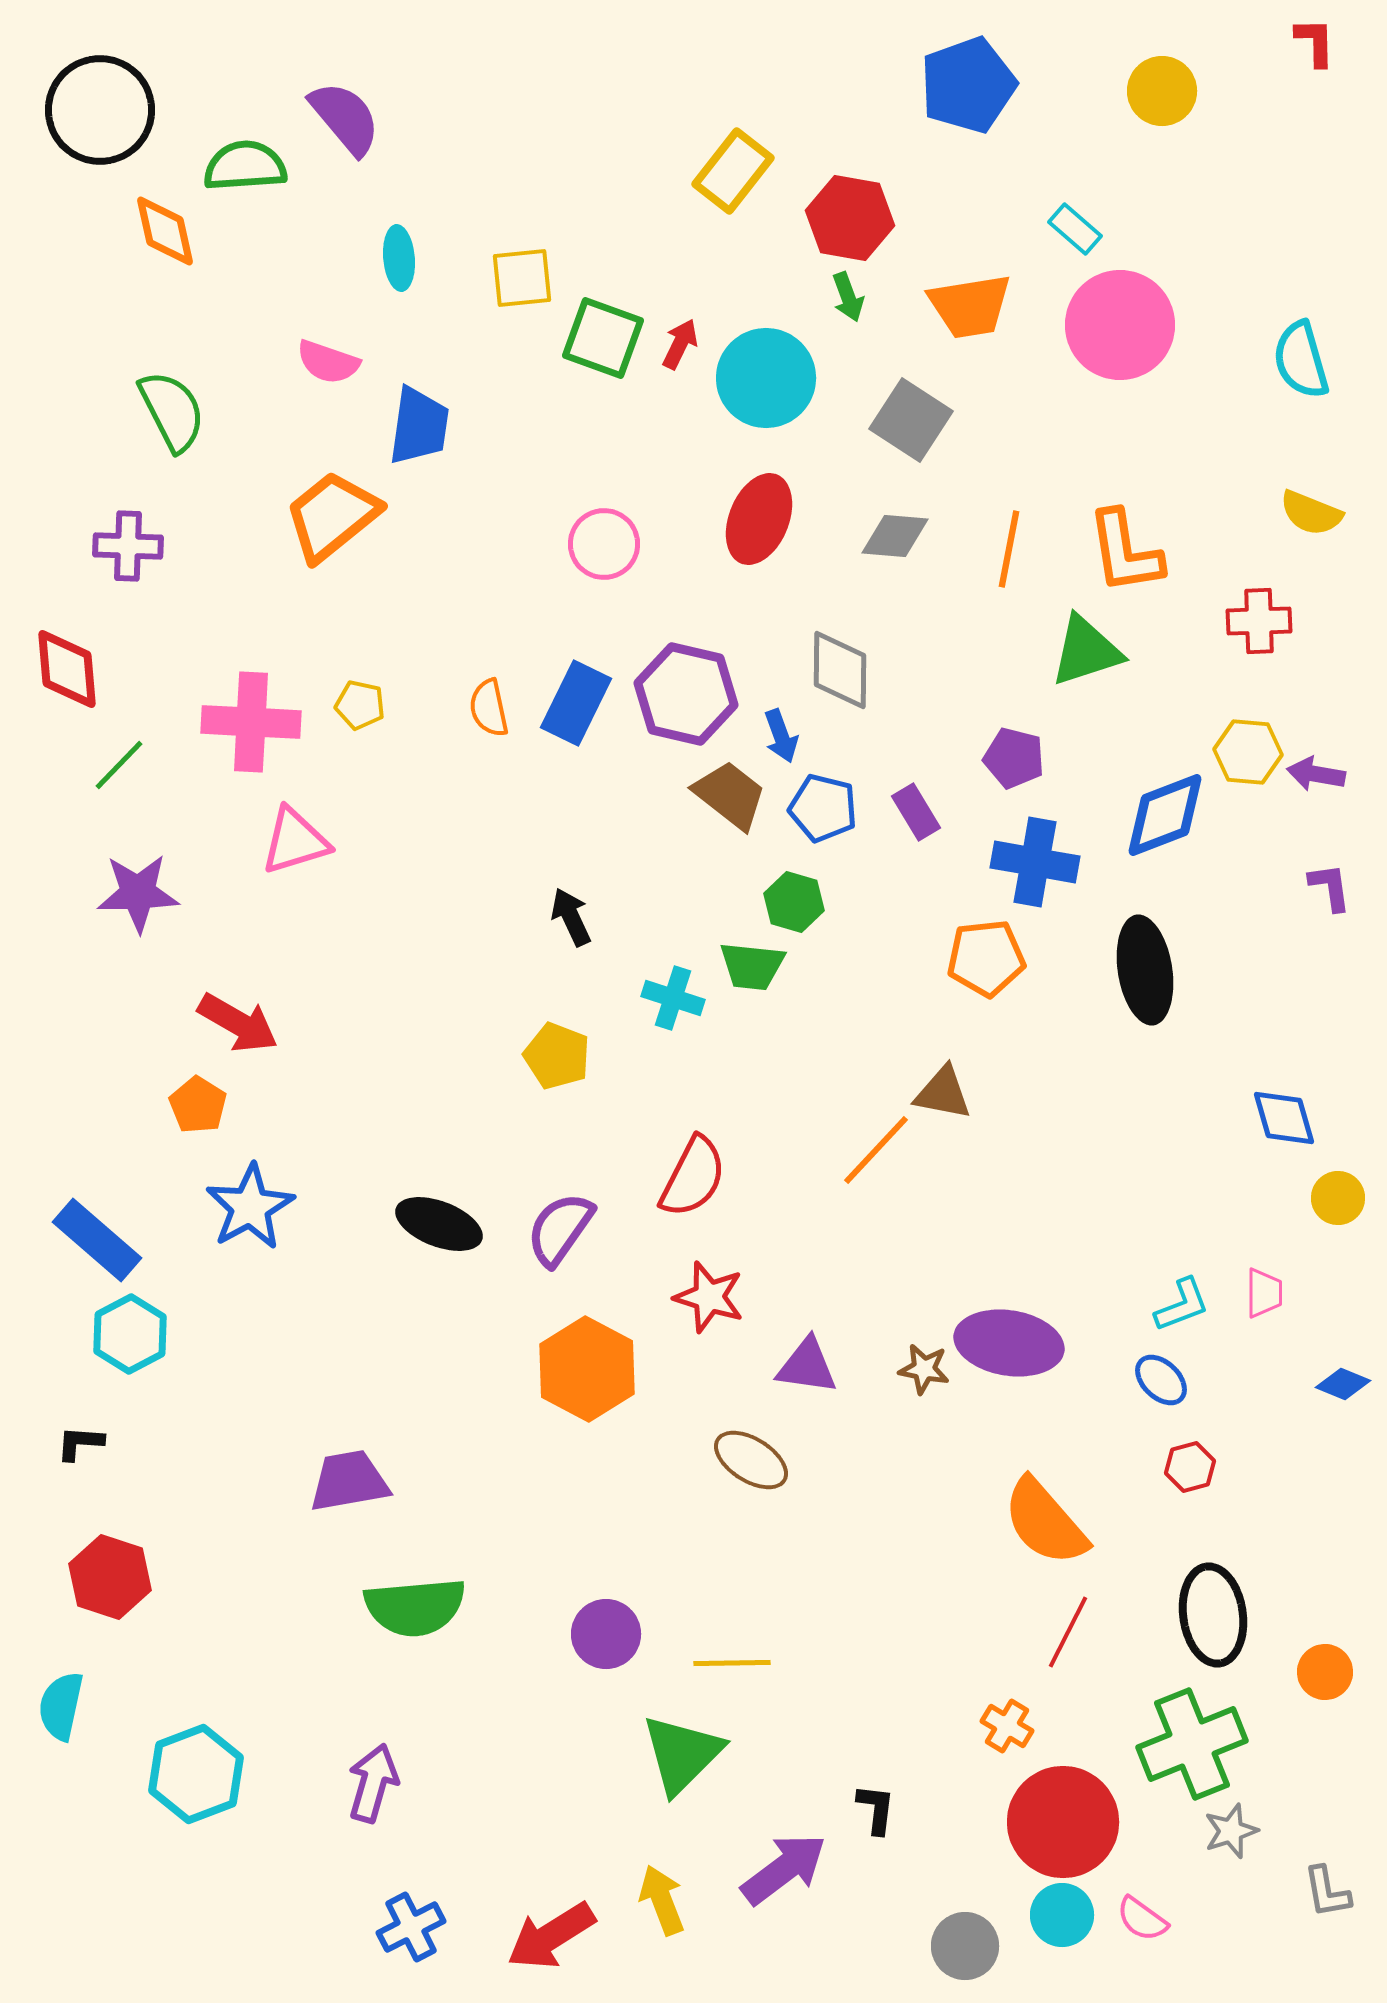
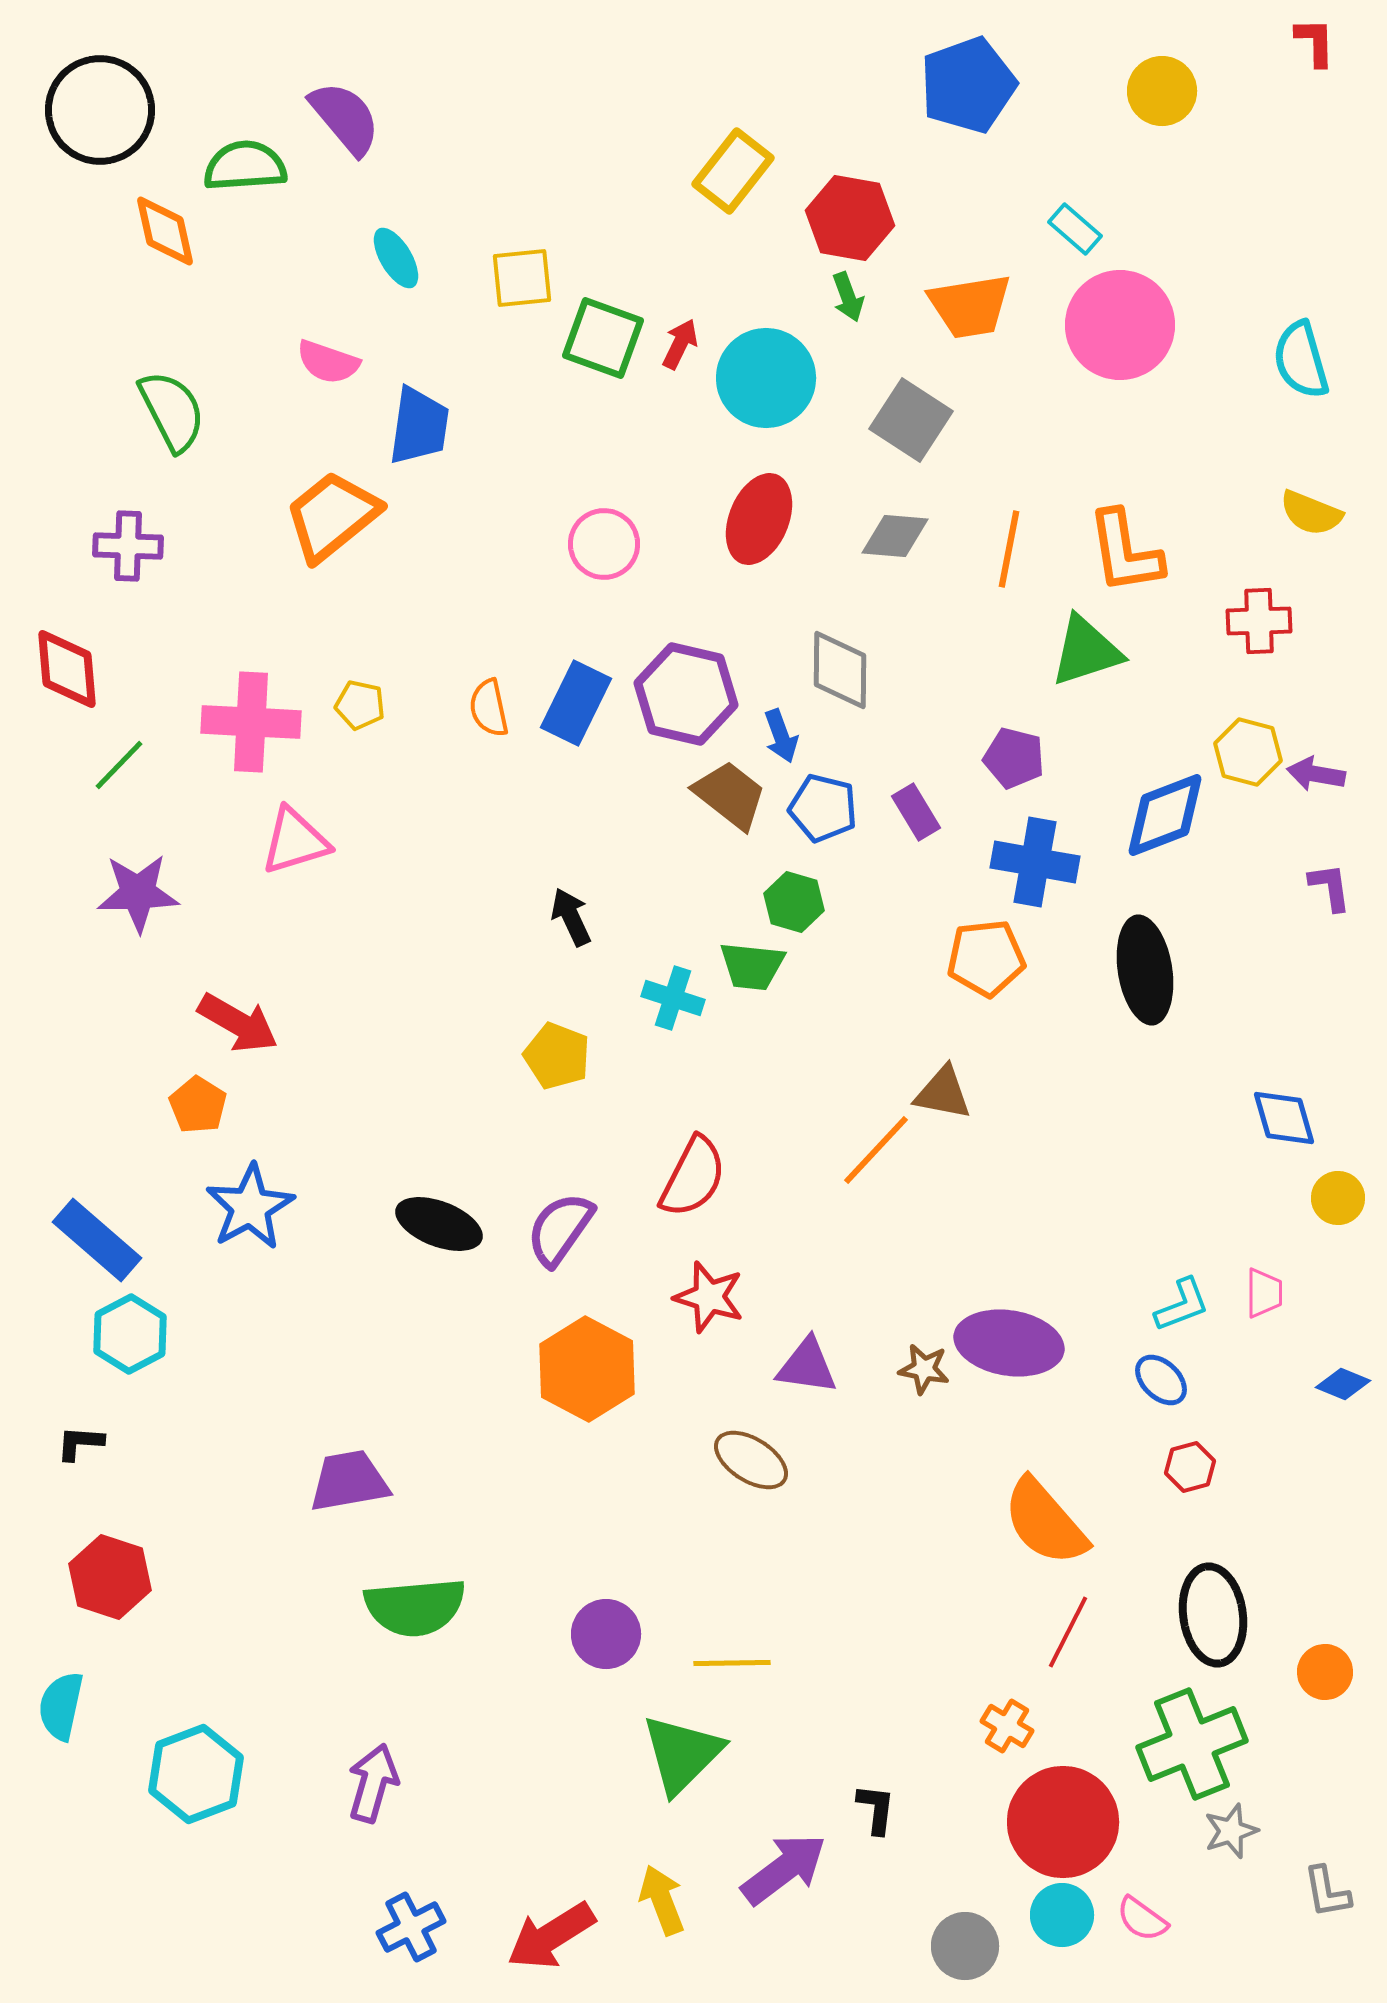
cyan ellipse at (399, 258): moved 3 px left; rotated 26 degrees counterclockwise
yellow hexagon at (1248, 752): rotated 10 degrees clockwise
